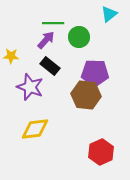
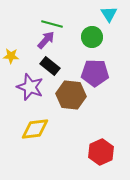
cyan triangle: rotated 24 degrees counterclockwise
green line: moved 1 px left, 1 px down; rotated 15 degrees clockwise
green circle: moved 13 px right
brown hexagon: moved 15 px left
